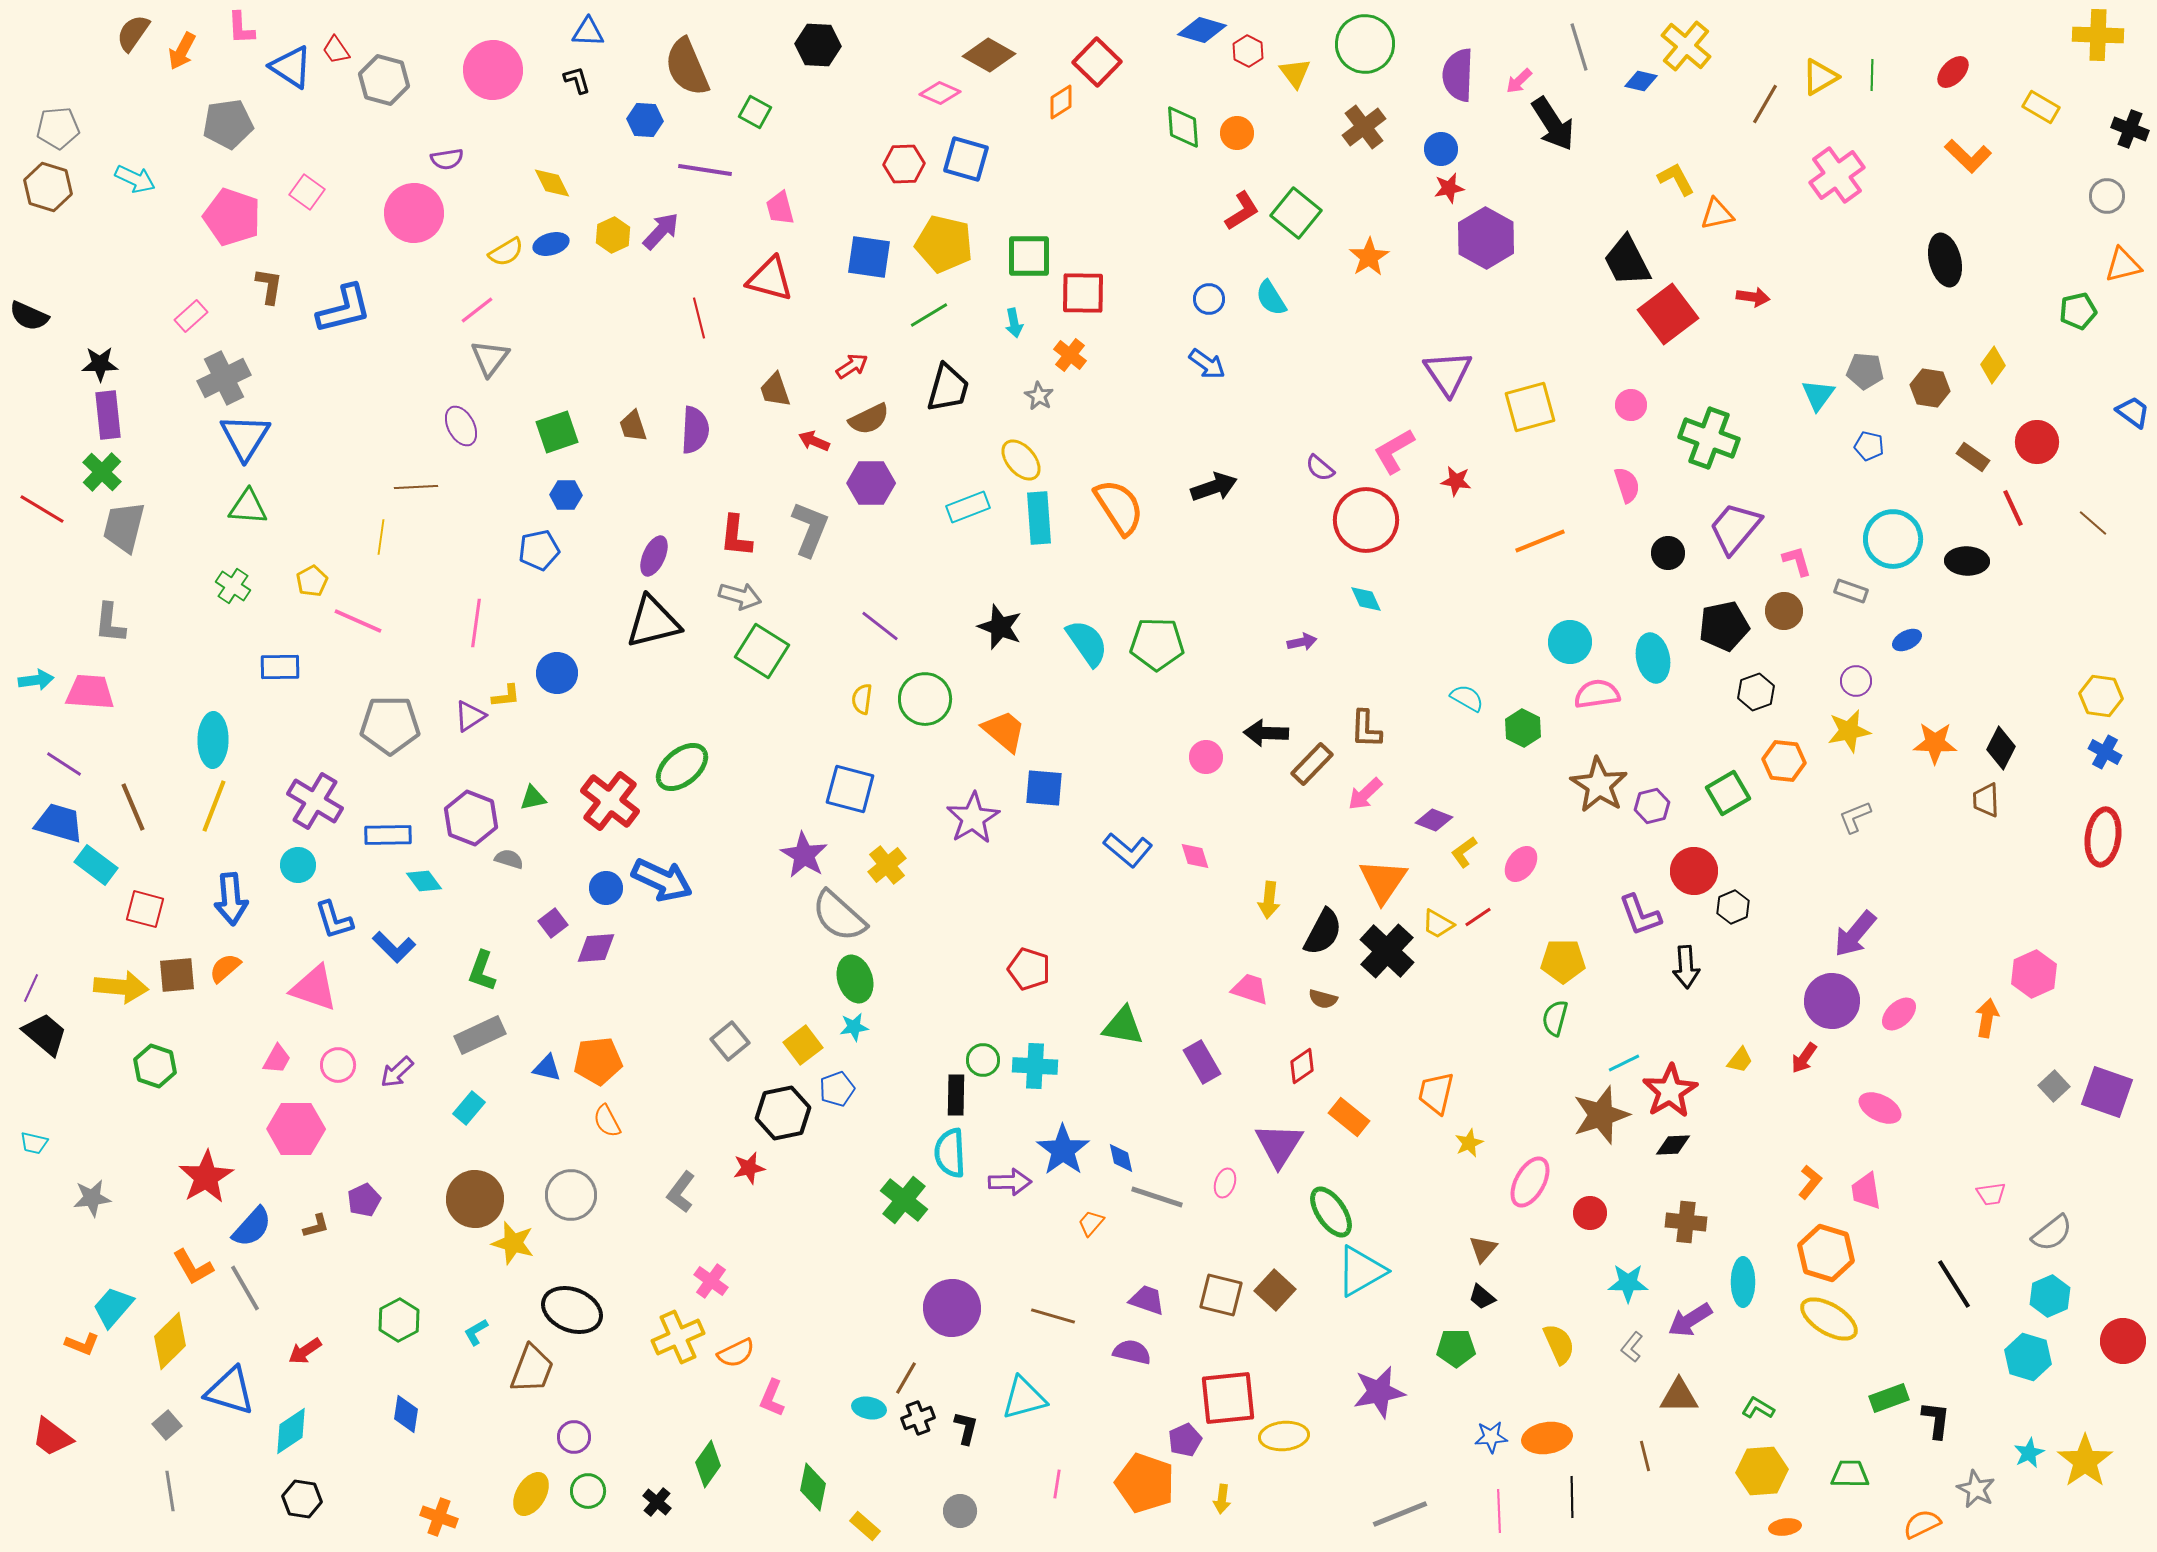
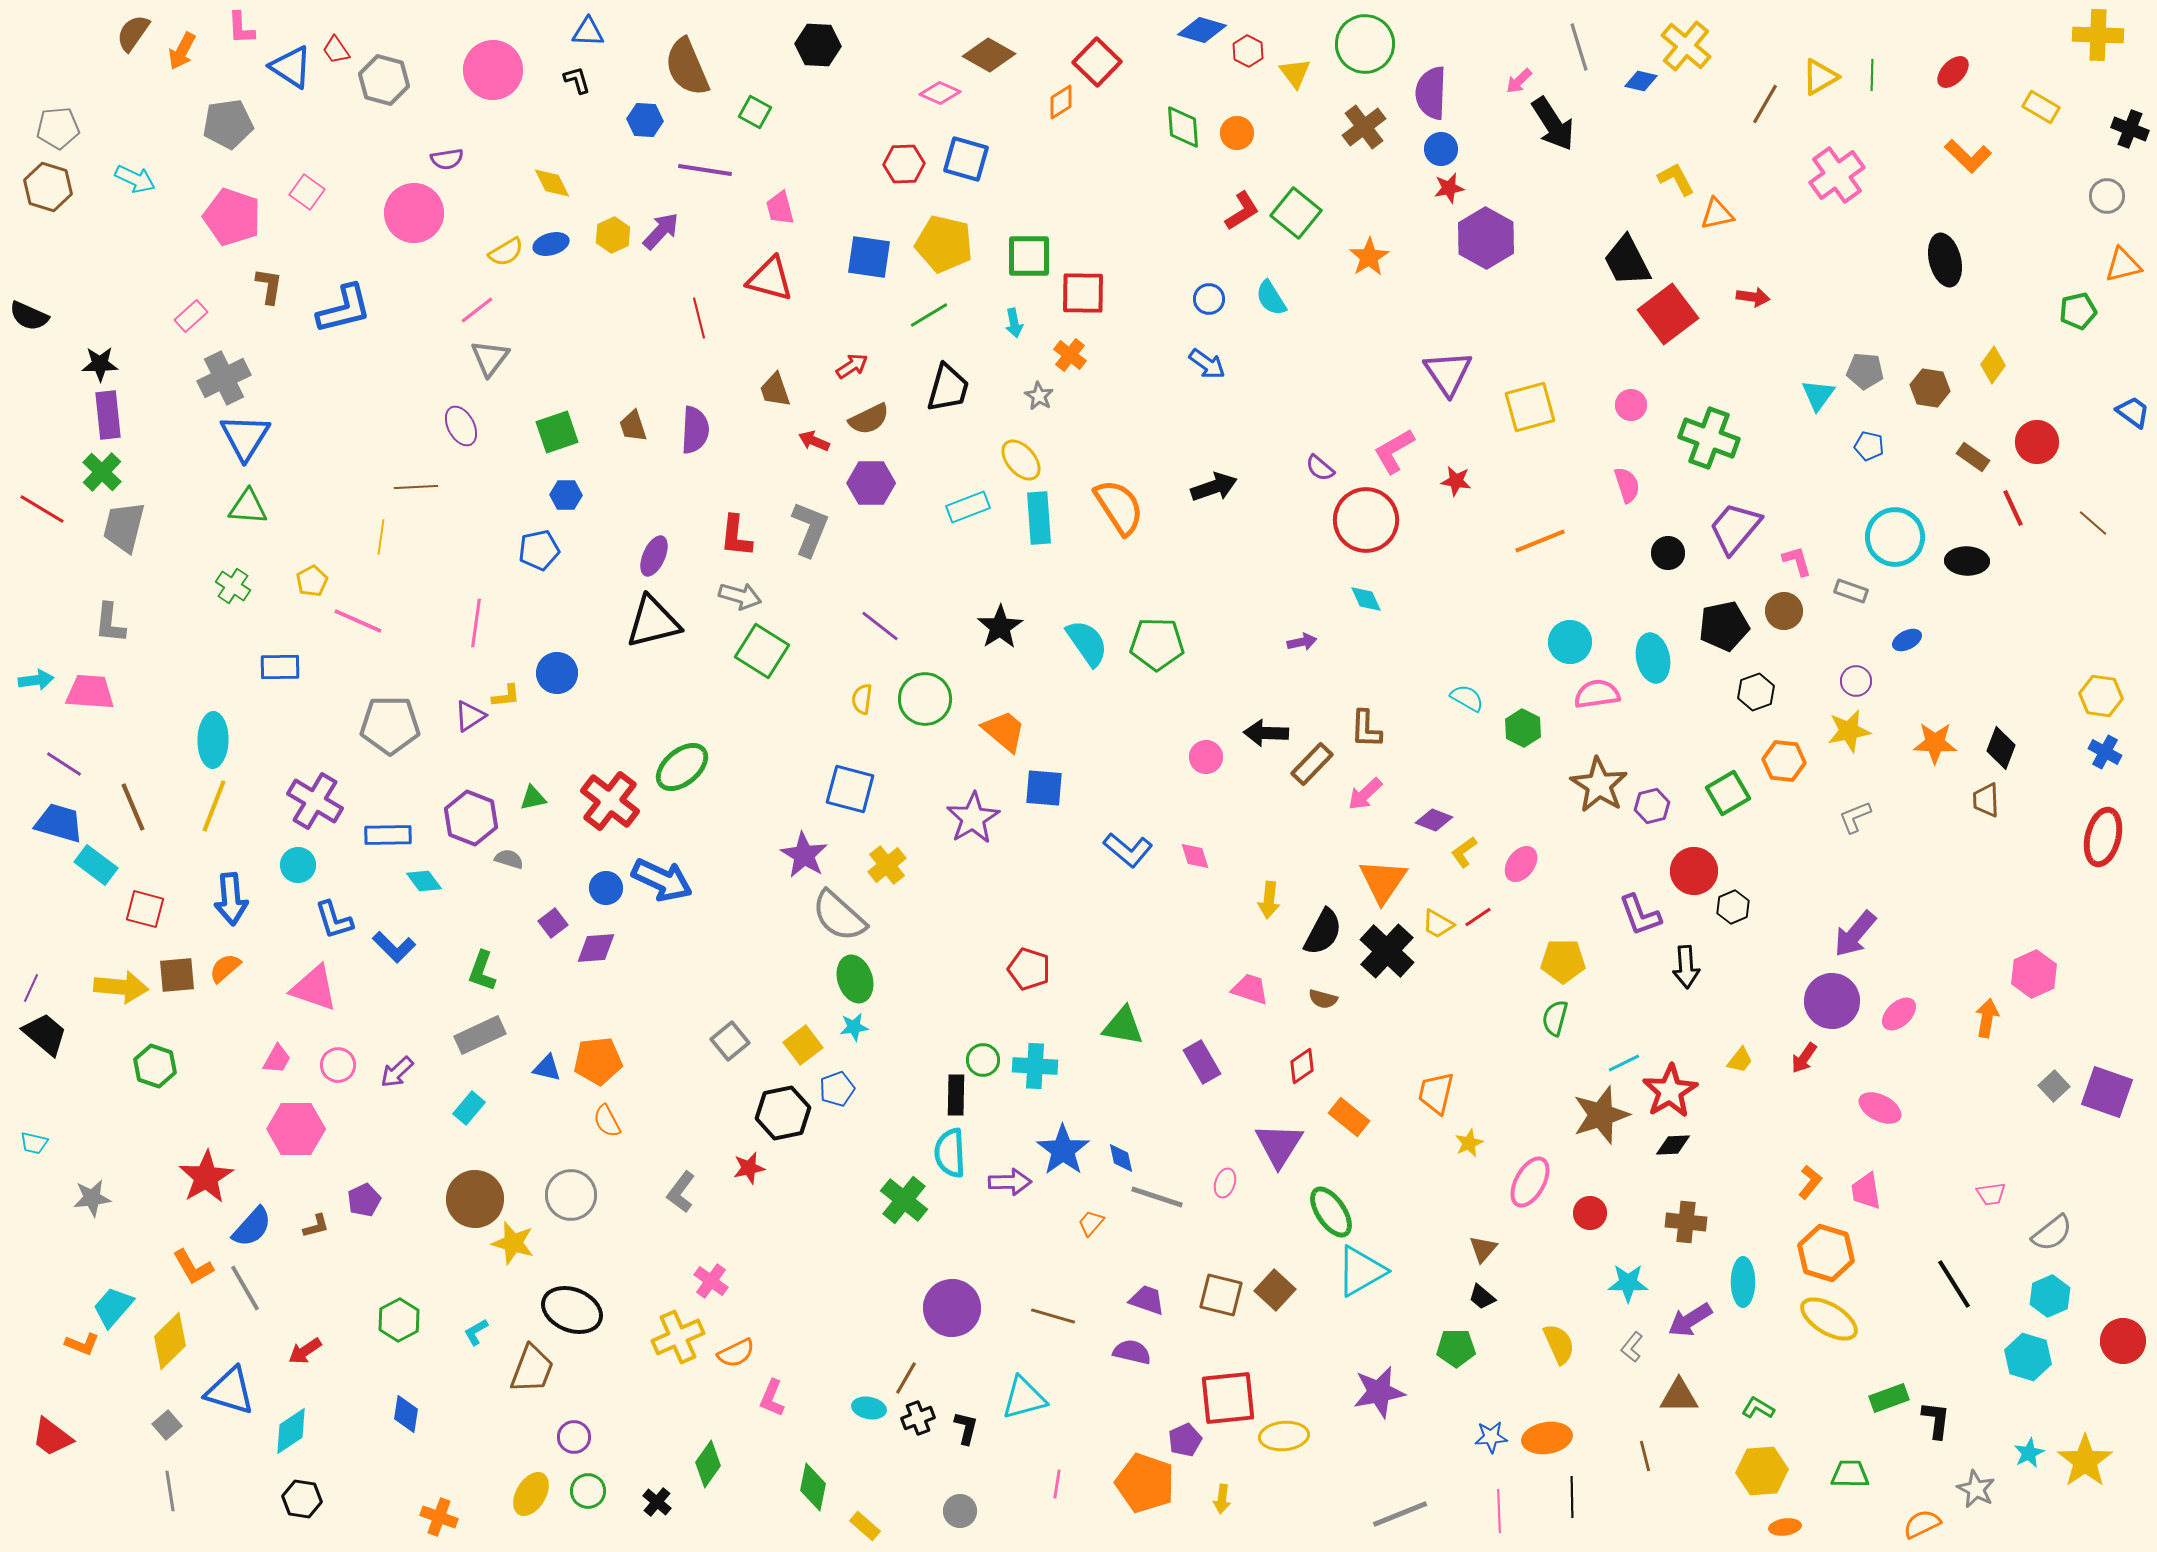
purple semicircle at (1458, 75): moved 27 px left, 18 px down
cyan circle at (1893, 539): moved 2 px right, 2 px up
black star at (1000, 627): rotated 18 degrees clockwise
black diamond at (2001, 748): rotated 6 degrees counterclockwise
red ellipse at (2103, 837): rotated 6 degrees clockwise
